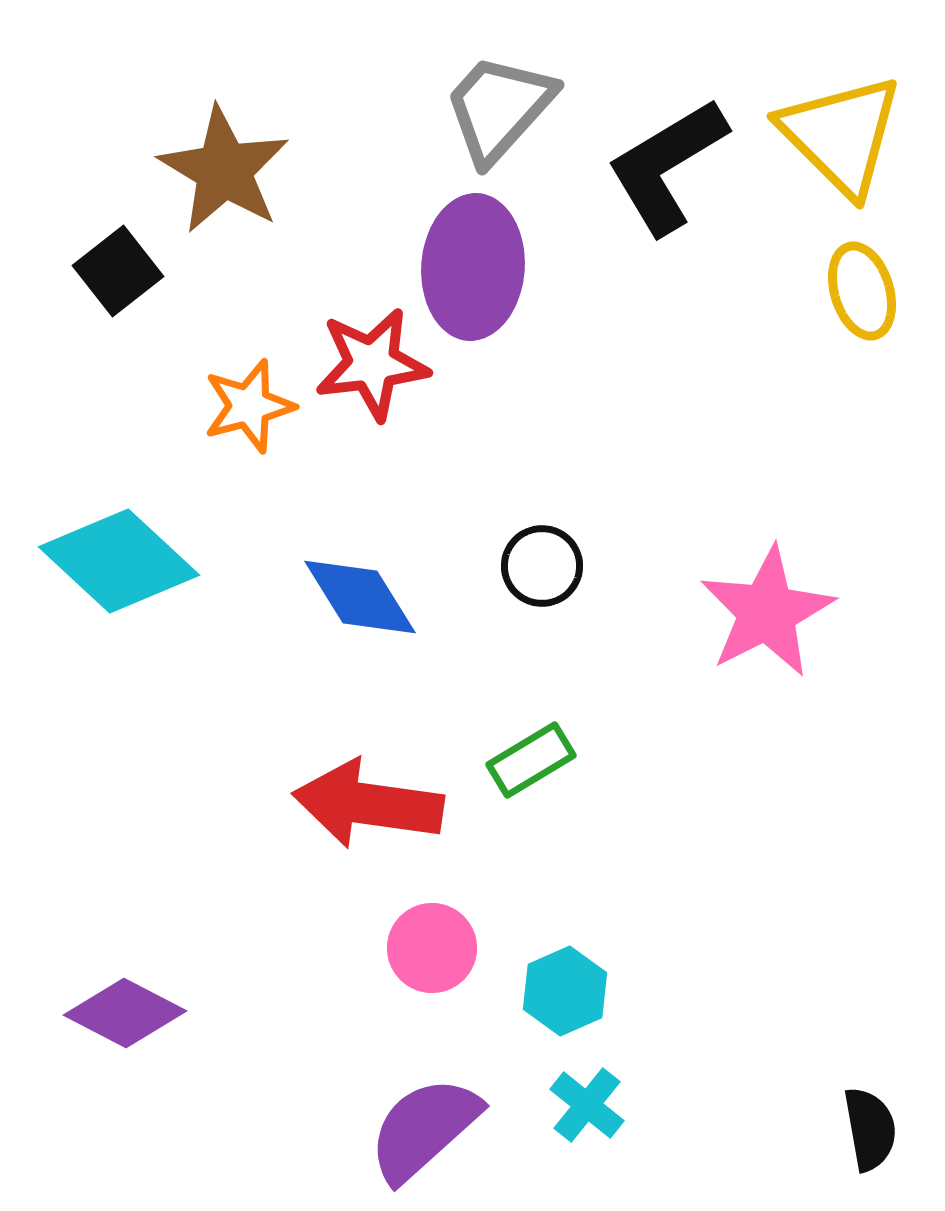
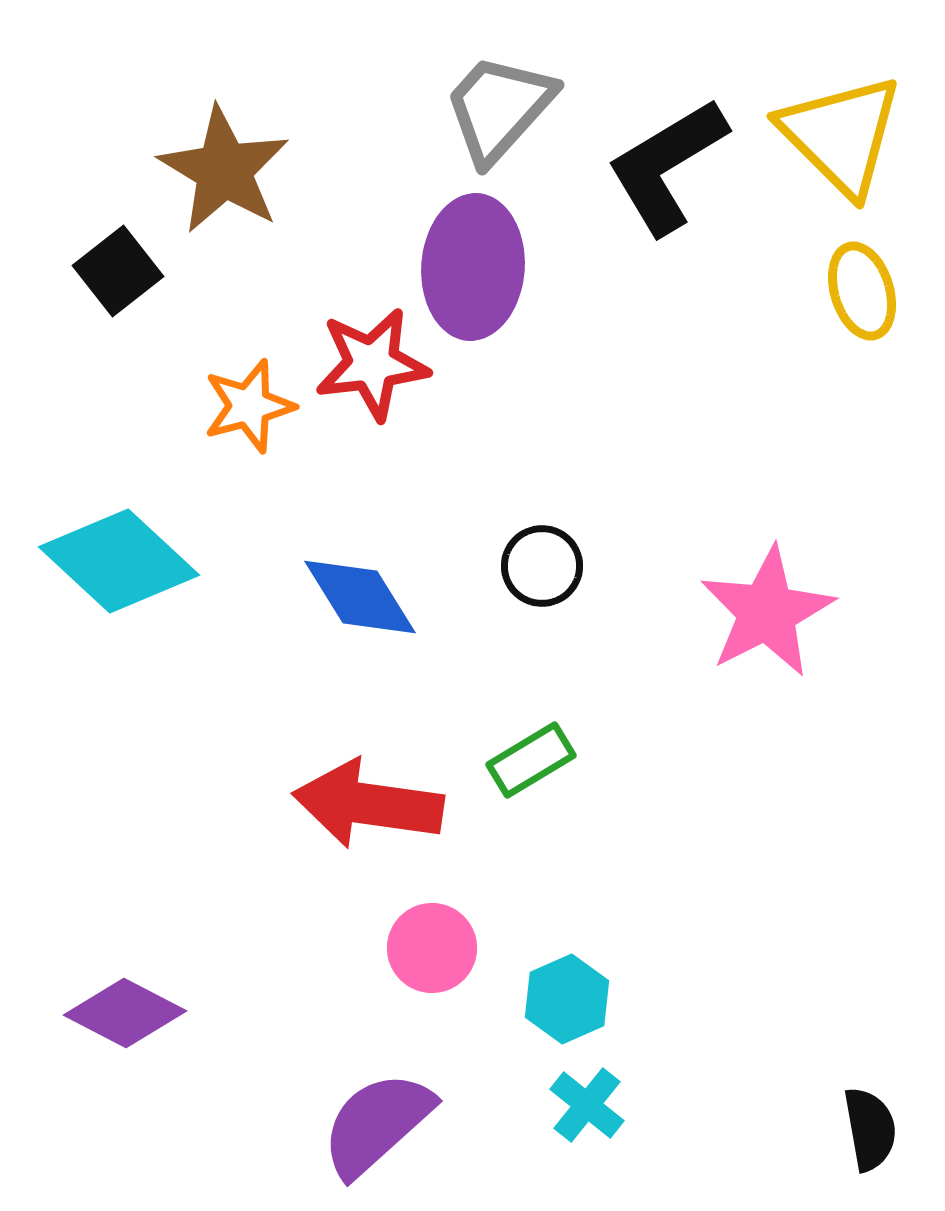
cyan hexagon: moved 2 px right, 8 px down
purple semicircle: moved 47 px left, 5 px up
